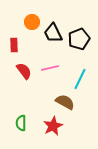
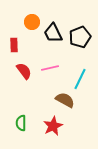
black pentagon: moved 1 px right, 2 px up
brown semicircle: moved 2 px up
